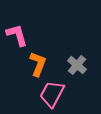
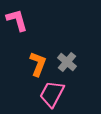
pink L-shape: moved 15 px up
gray cross: moved 10 px left, 3 px up
